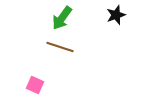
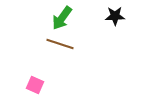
black star: moved 1 px left, 1 px down; rotated 18 degrees clockwise
brown line: moved 3 px up
